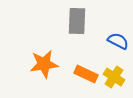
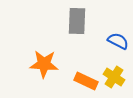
orange star: rotated 12 degrees clockwise
orange rectangle: moved 7 px down
